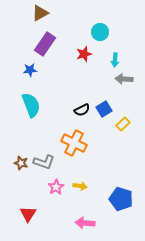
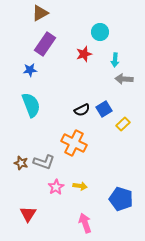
pink arrow: rotated 66 degrees clockwise
